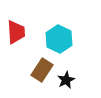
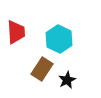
brown rectangle: moved 1 px up
black star: moved 1 px right
